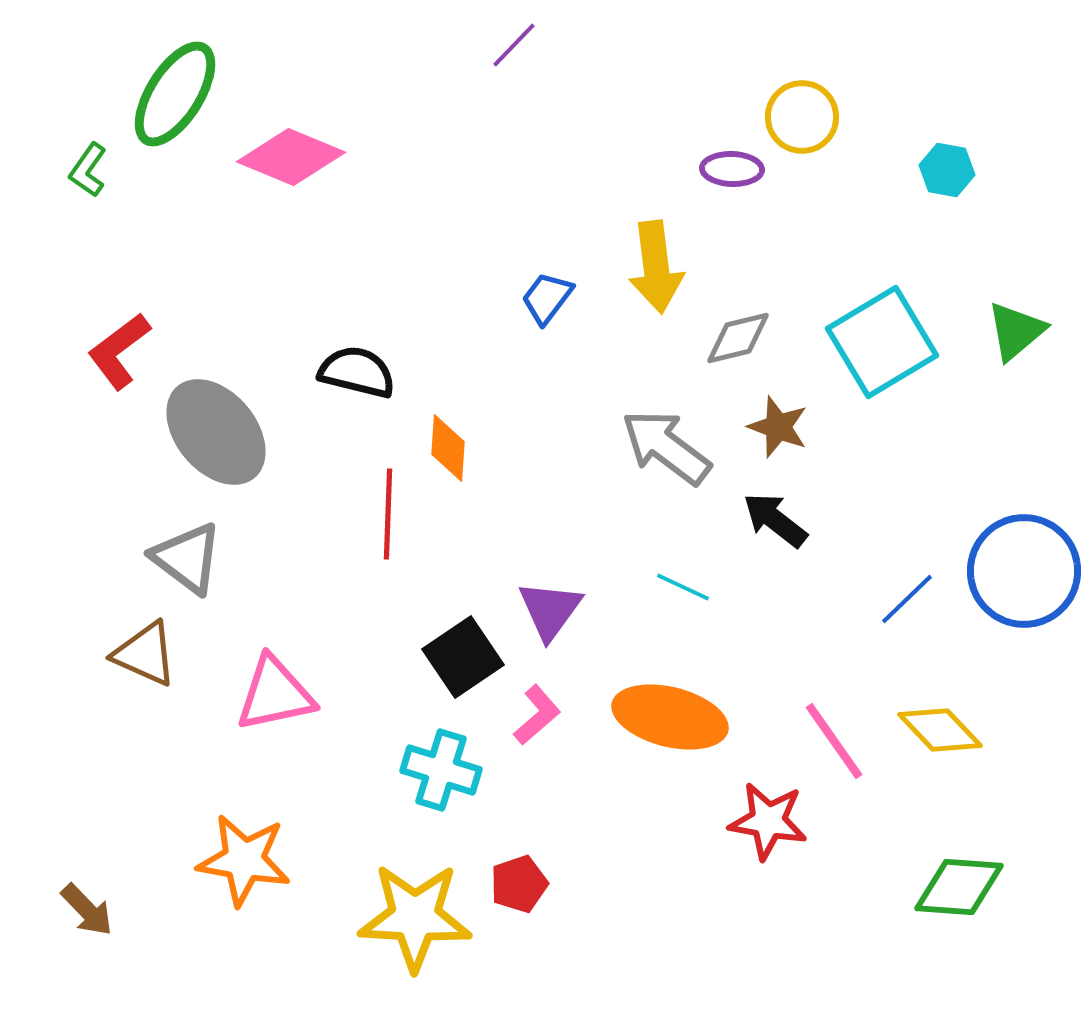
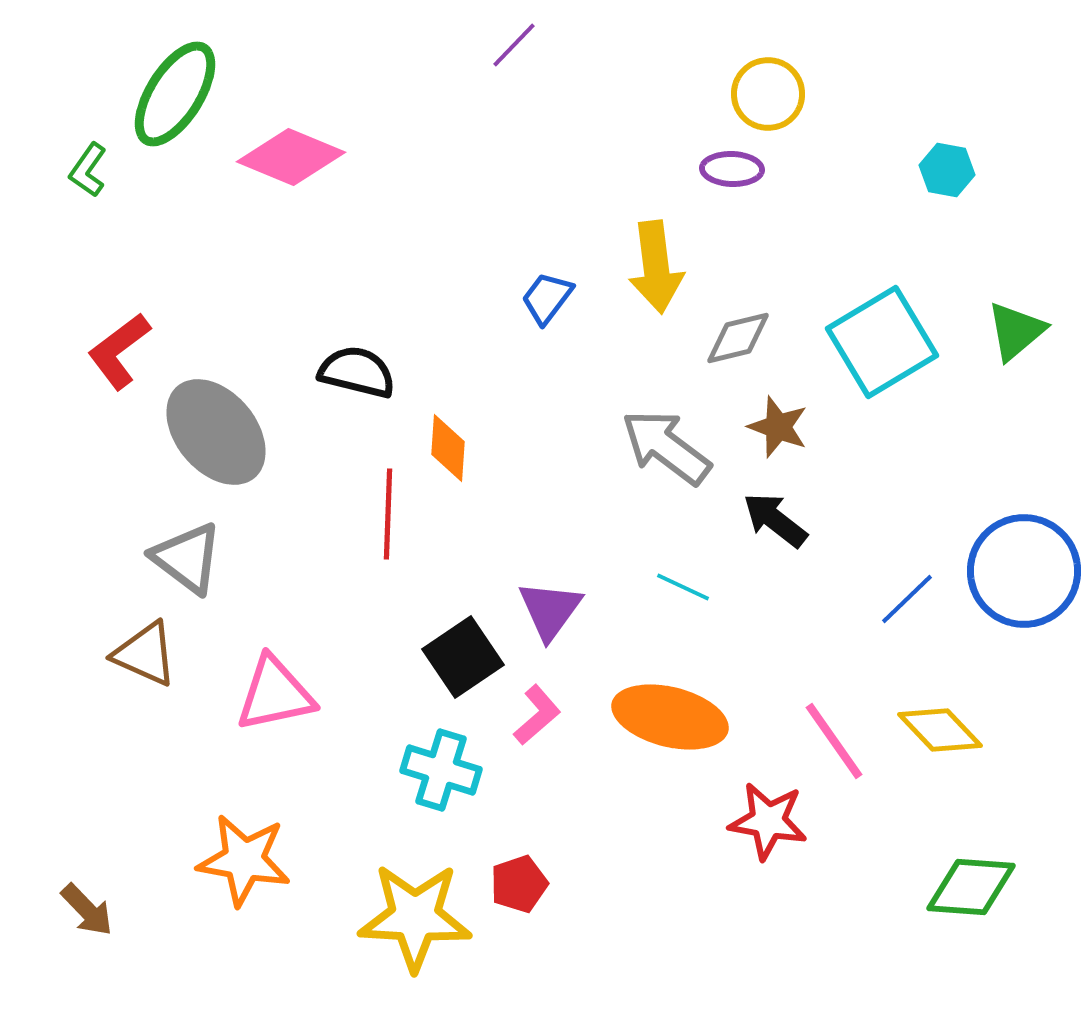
yellow circle: moved 34 px left, 23 px up
green diamond: moved 12 px right
